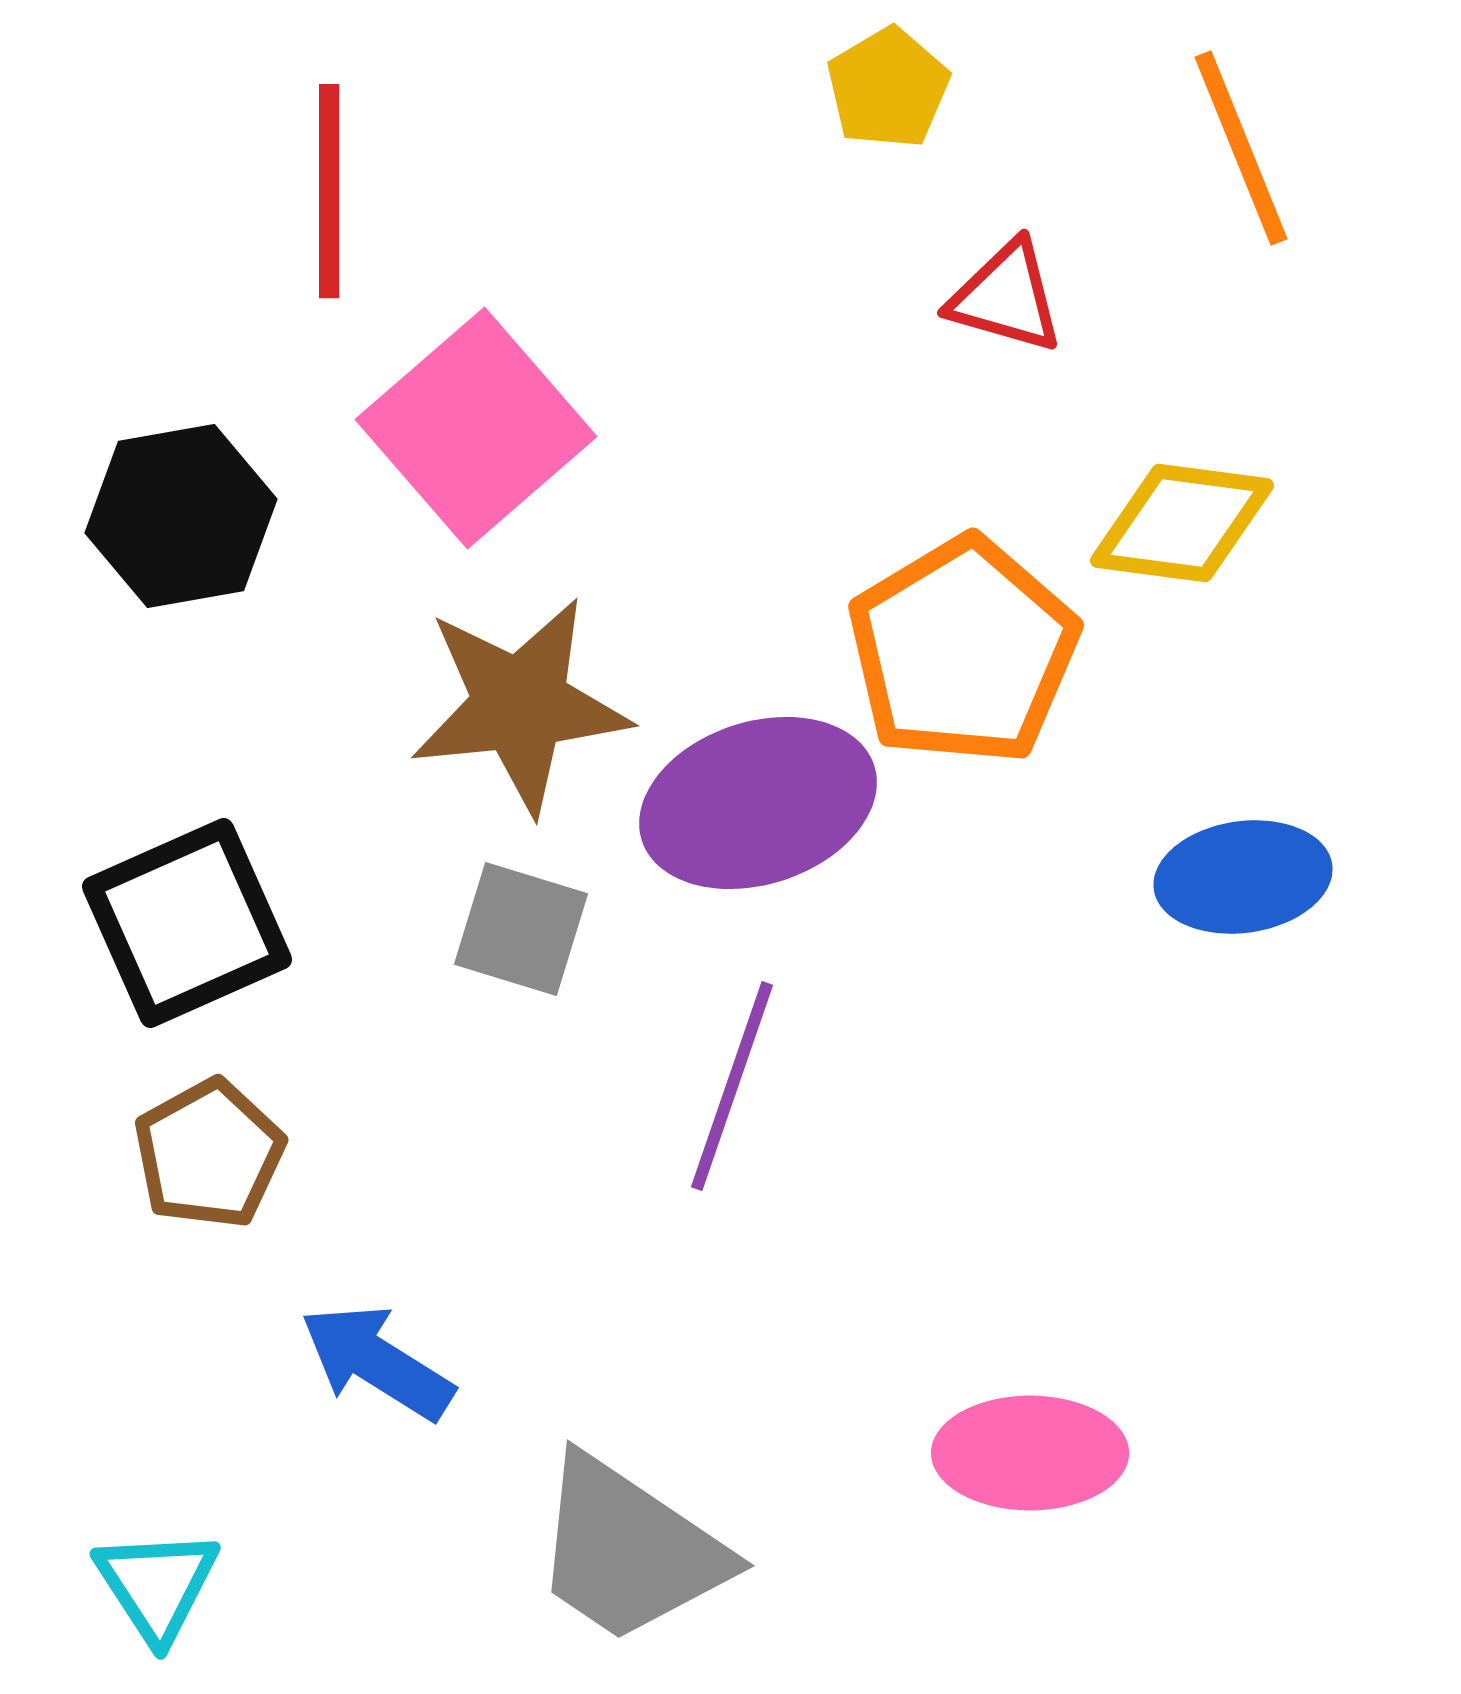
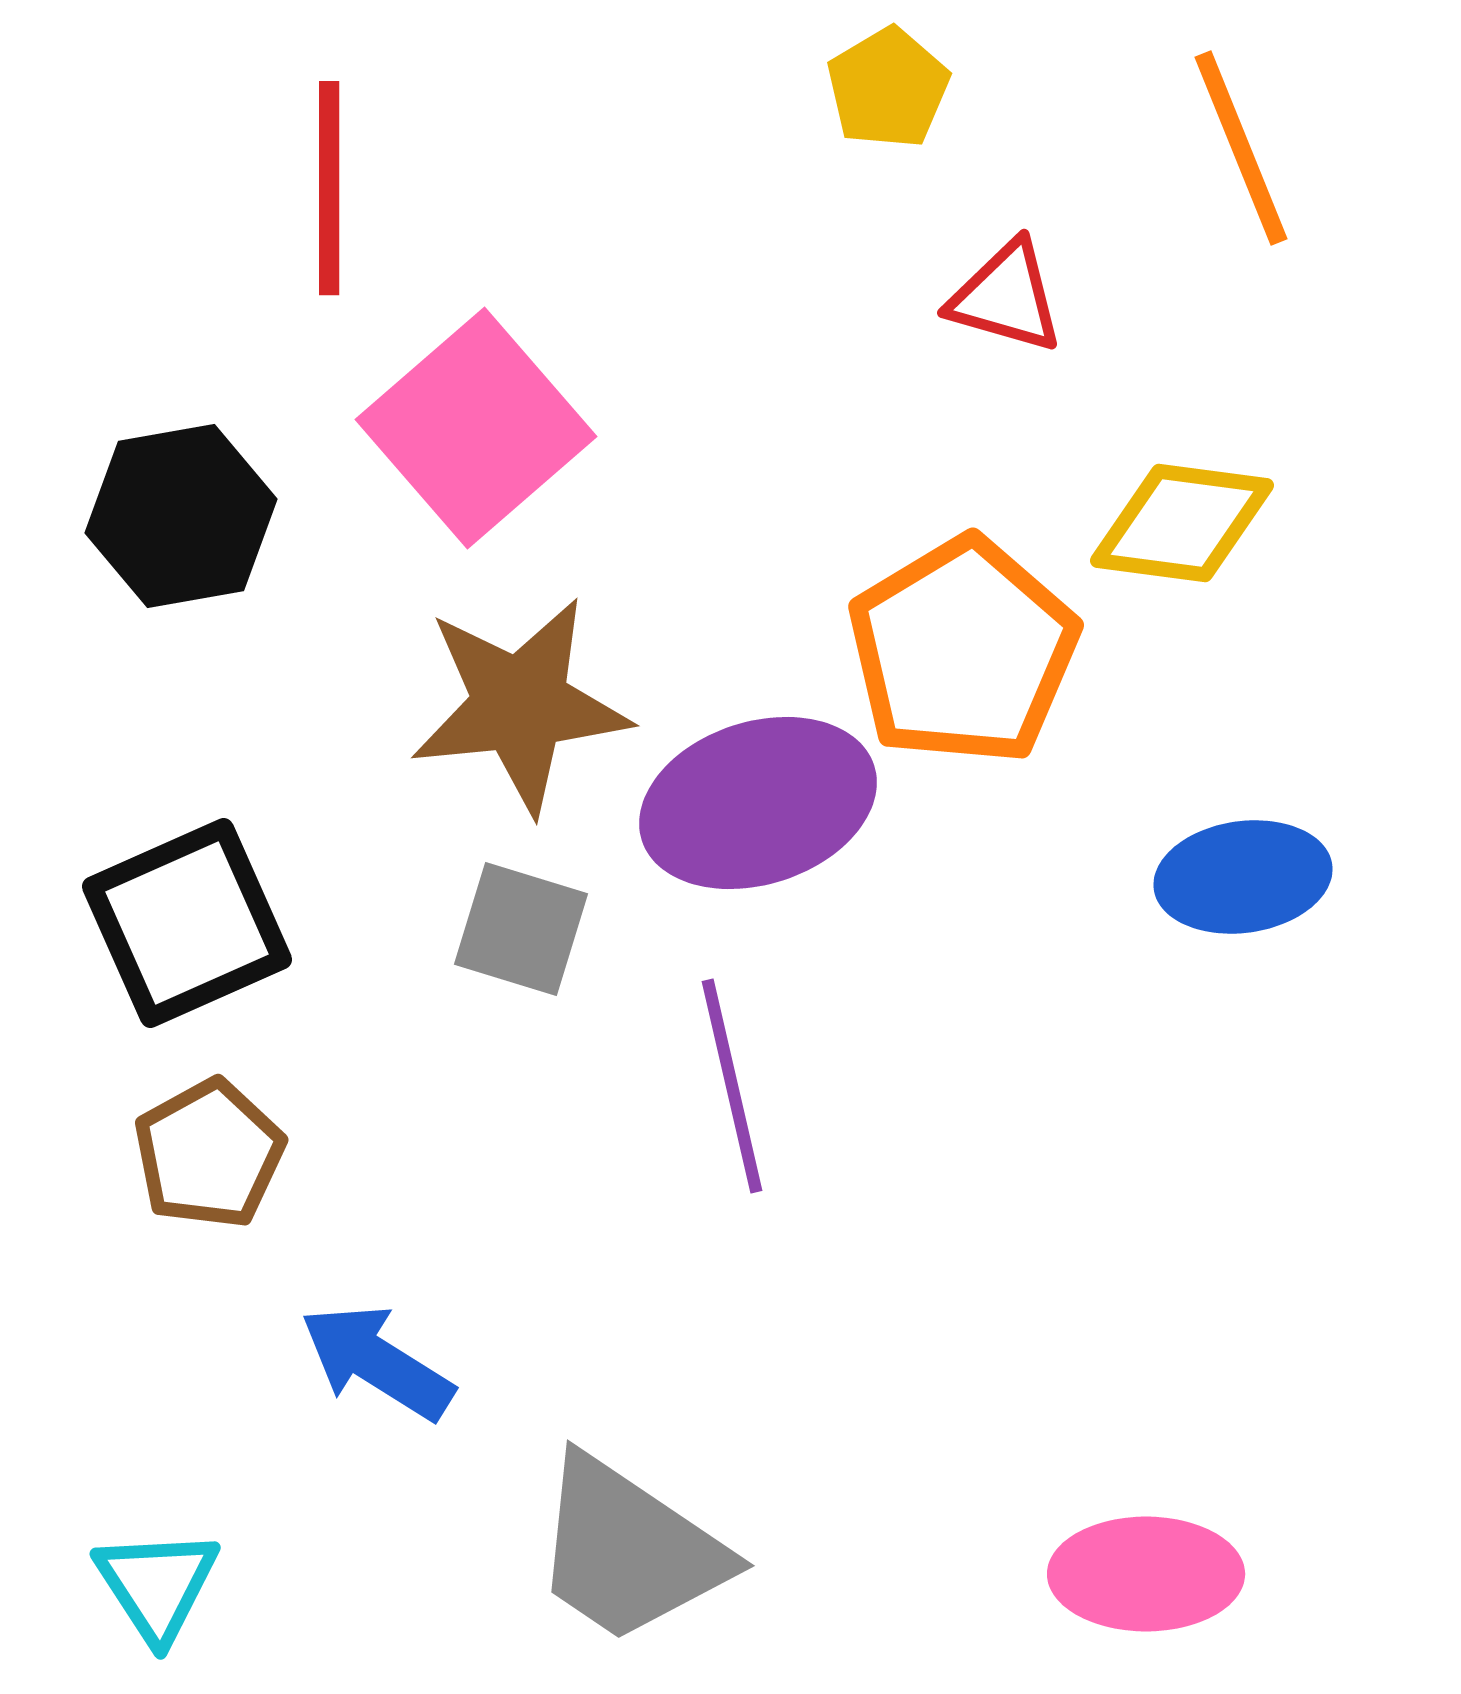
red line: moved 3 px up
purple line: rotated 32 degrees counterclockwise
pink ellipse: moved 116 px right, 121 px down
